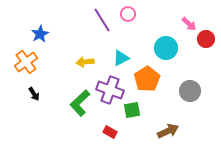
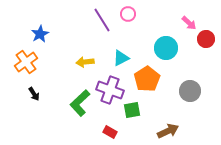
pink arrow: moved 1 px up
